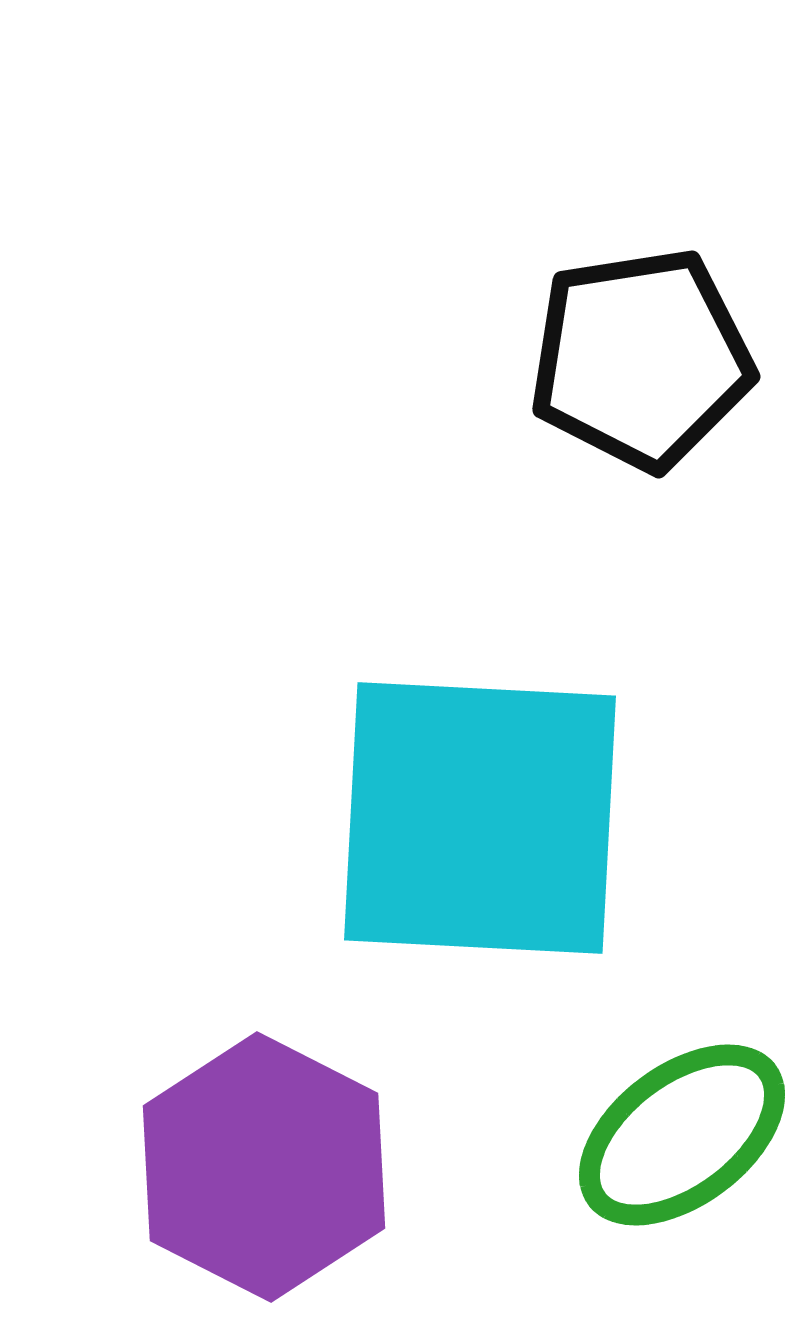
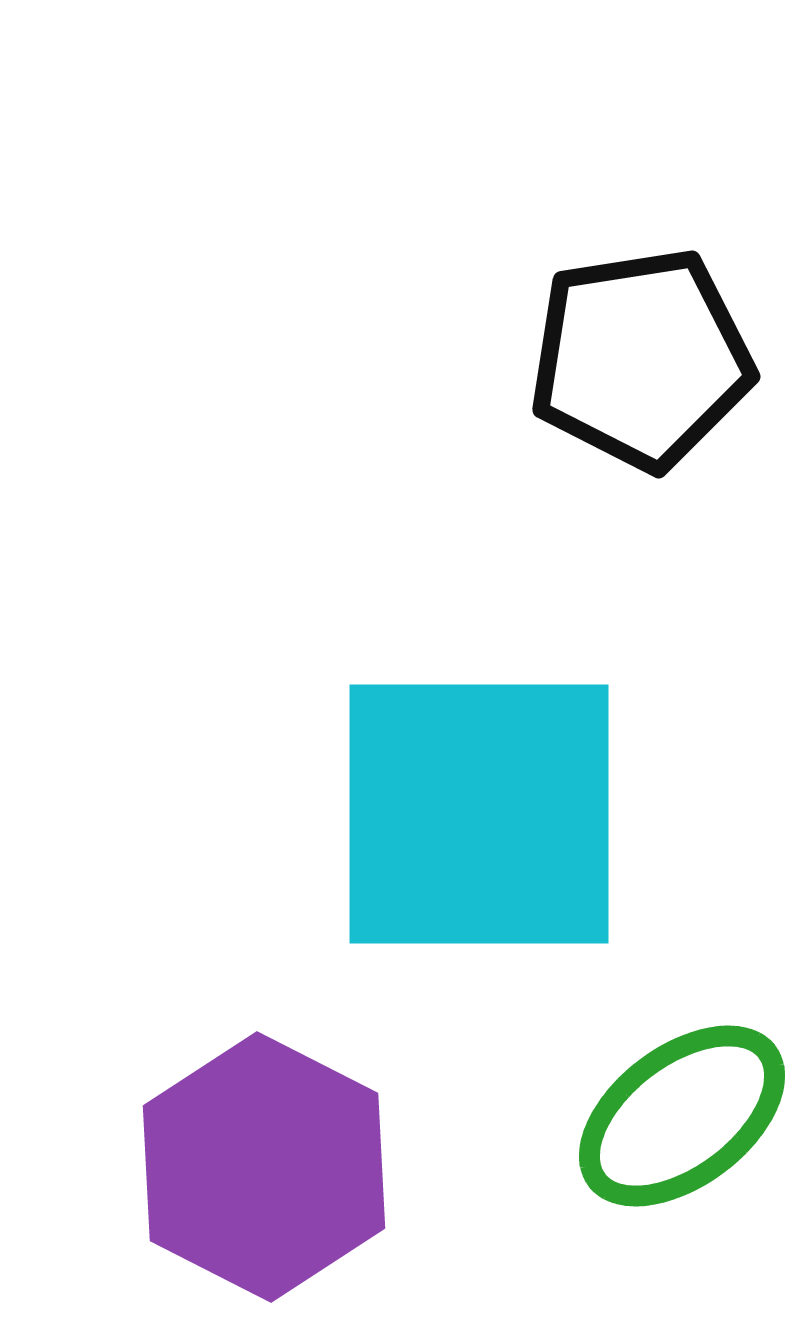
cyan square: moved 1 px left, 4 px up; rotated 3 degrees counterclockwise
green ellipse: moved 19 px up
